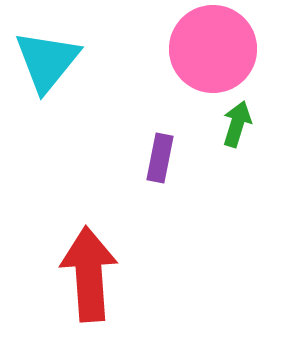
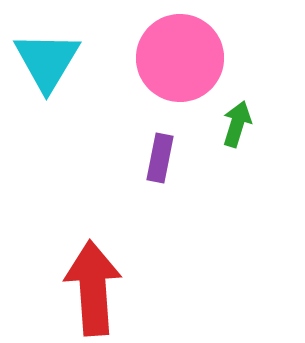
pink circle: moved 33 px left, 9 px down
cyan triangle: rotated 8 degrees counterclockwise
red arrow: moved 4 px right, 14 px down
